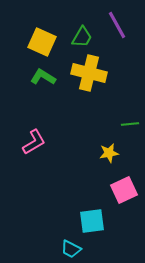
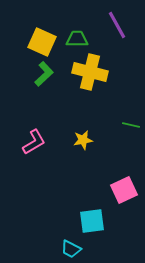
green trapezoid: moved 5 px left, 2 px down; rotated 120 degrees counterclockwise
yellow cross: moved 1 px right, 1 px up
green L-shape: moved 1 px right, 3 px up; rotated 105 degrees clockwise
green line: moved 1 px right, 1 px down; rotated 18 degrees clockwise
yellow star: moved 26 px left, 13 px up
